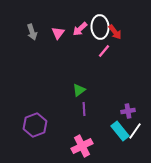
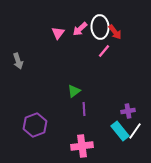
gray arrow: moved 14 px left, 29 px down
green triangle: moved 5 px left, 1 px down
pink cross: rotated 20 degrees clockwise
